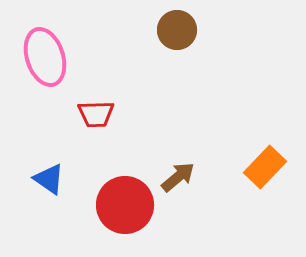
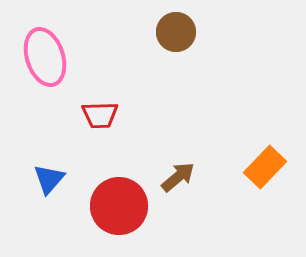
brown circle: moved 1 px left, 2 px down
red trapezoid: moved 4 px right, 1 px down
blue triangle: rotated 36 degrees clockwise
red circle: moved 6 px left, 1 px down
